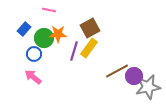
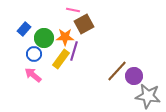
pink line: moved 24 px right
brown square: moved 6 px left, 4 px up
orange star: moved 7 px right, 3 px down
yellow rectangle: moved 28 px left, 11 px down
brown line: rotated 20 degrees counterclockwise
pink arrow: moved 2 px up
gray star: moved 9 px down; rotated 20 degrees clockwise
